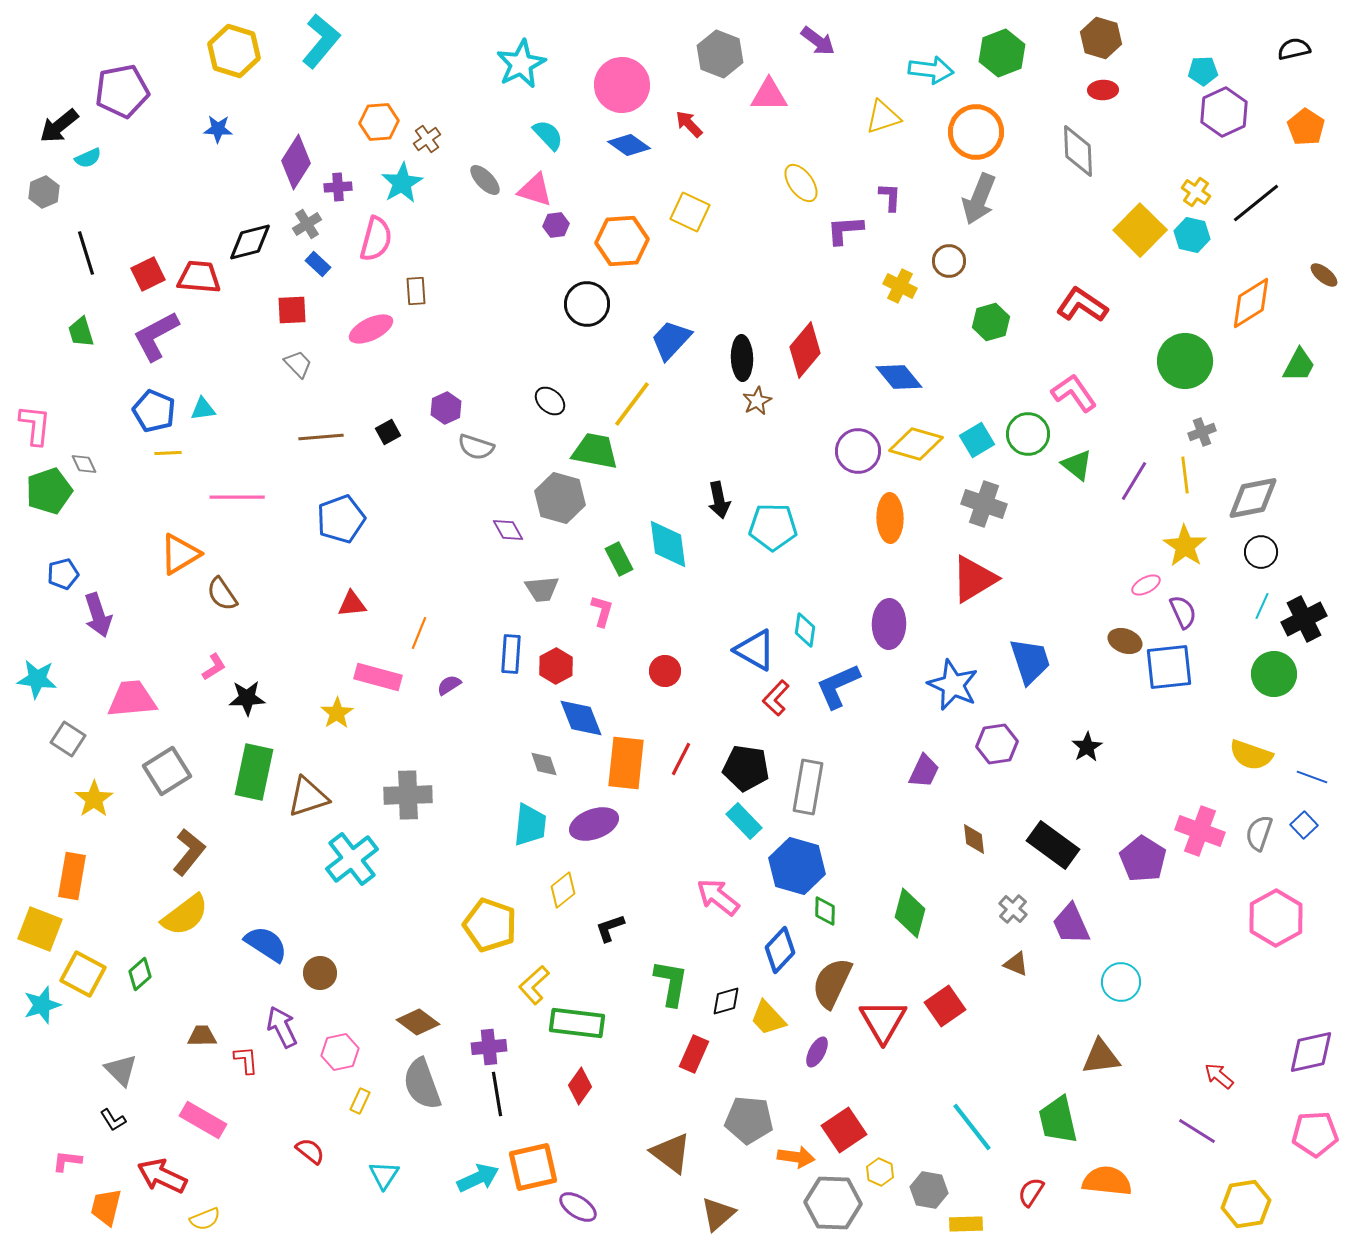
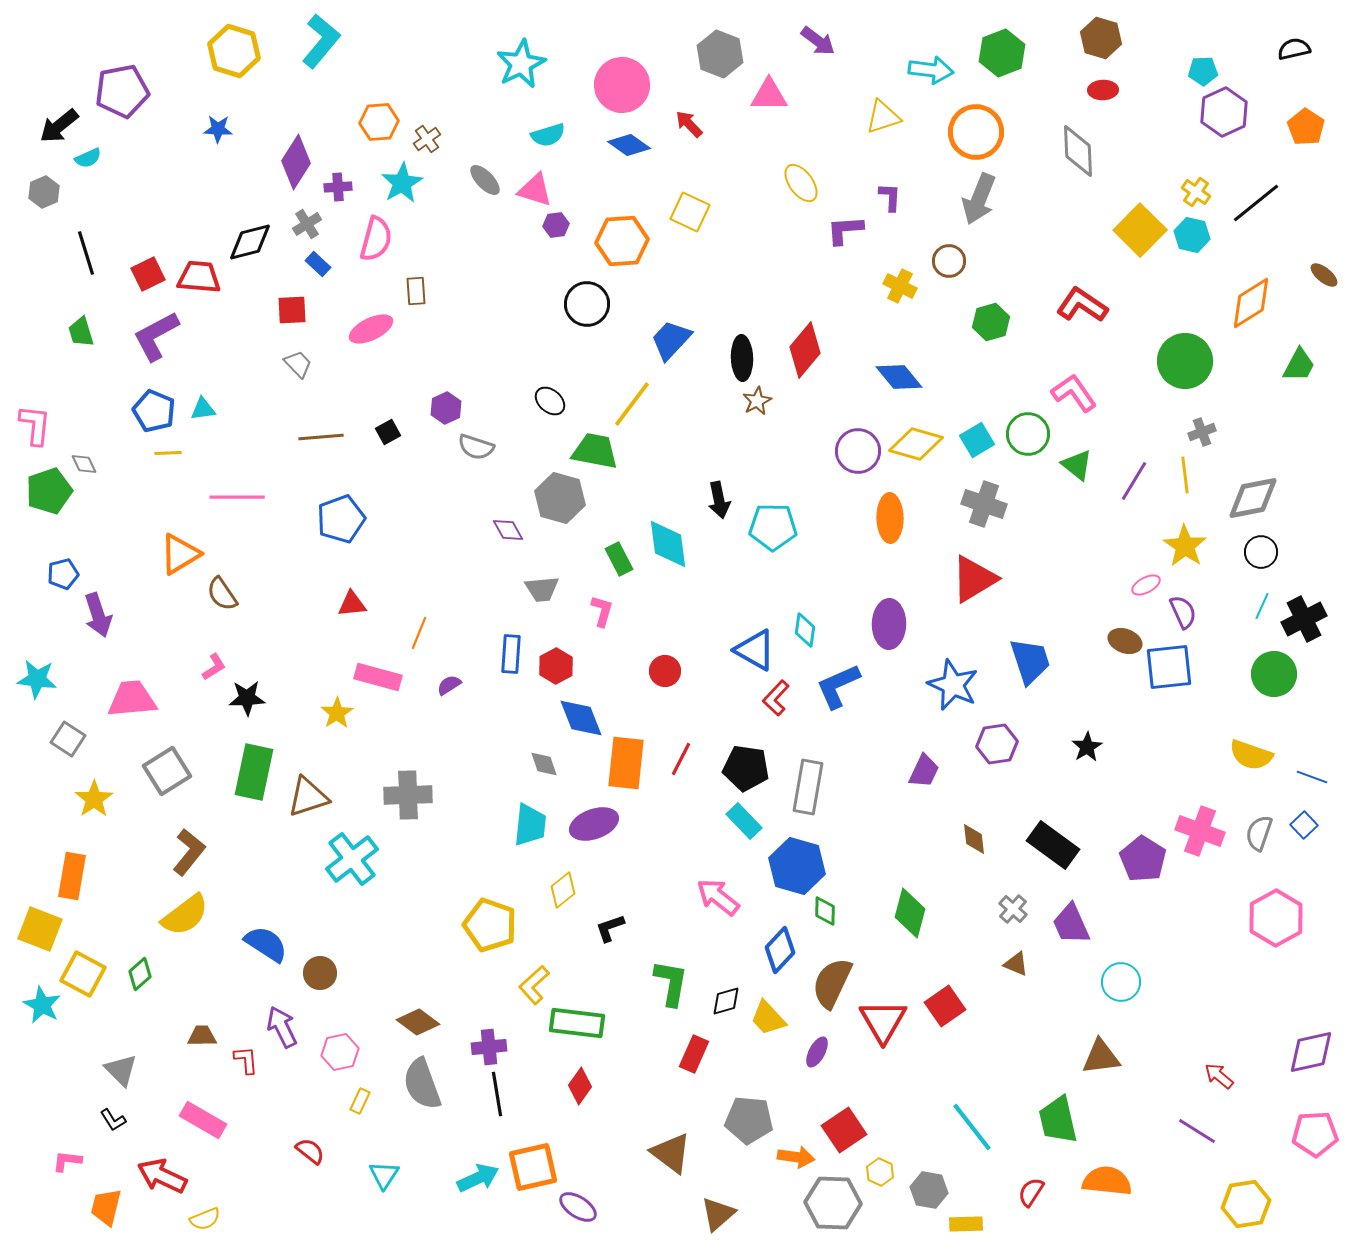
cyan semicircle at (548, 135): rotated 116 degrees clockwise
cyan star at (42, 1005): rotated 27 degrees counterclockwise
